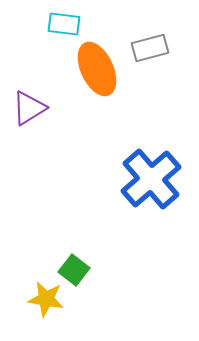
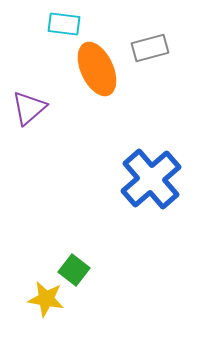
purple triangle: rotated 9 degrees counterclockwise
